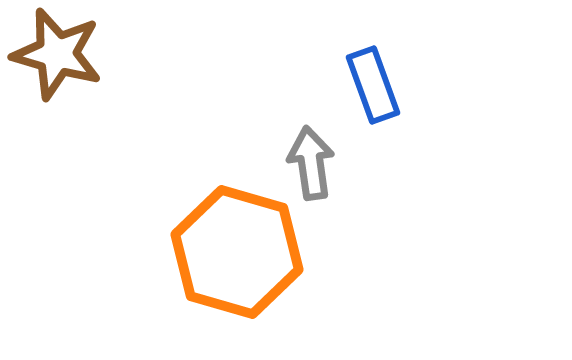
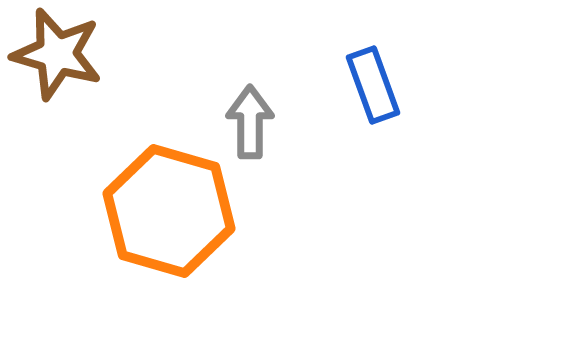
gray arrow: moved 61 px left, 41 px up; rotated 8 degrees clockwise
orange hexagon: moved 68 px left, 41 px up
